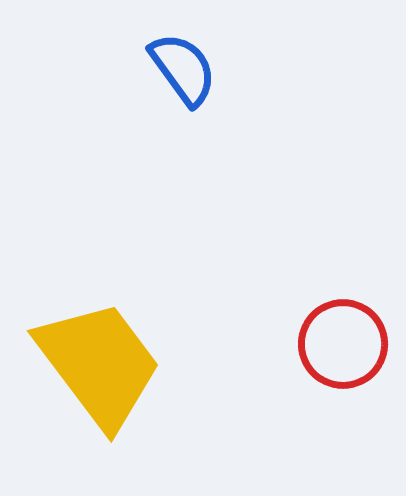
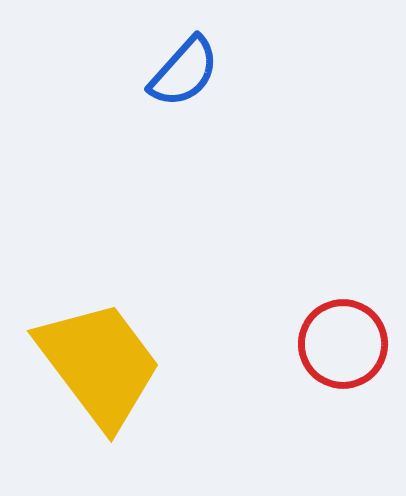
blue semicircle: moved 1 px right, 3 px down; rotated 78 degrees clockwise
